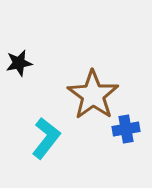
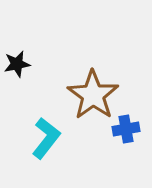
black star: moved 2 px left, 1 px down
